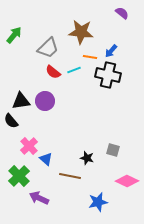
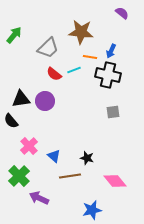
blue arrow: rotated 16 degrees counterclockwise
red semicircle: moved 1 px right, 2 px down
black triangle: moved 2 px up
gray square: moved 38 px up; rotated 24 degrees counterclockwise
blue triangle: moved 8 px right, 3 px up
brown line: rotated 20 degrees counterclockwise
pink diamond: moved 12 px left; rotated 25 degrees clockwise
blue star: moved 6 px left, 8 px down
